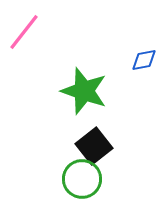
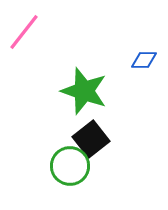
blue diamond: rotated 12 degrees clockwise
black square: moved 3 px left, 7 px up
green circle: moved 12 px left, 13 px up
